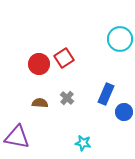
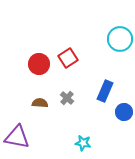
red square: moved 4 px right
blue rectangle: moved 1 px left, 3 px up
